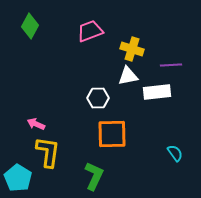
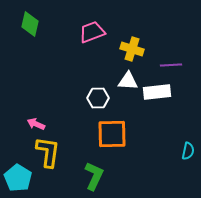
green diamond: moved 2 px up; rotated 15 degrees counterclockwise
pink trapezoid: moved 2 px right, 1 px down
white triangle: moved 5 px down; rotated 15 degrees clockwise
cyan semicircle: moved 13 px right, 2 px up; rotated 48 degrees clockwise
